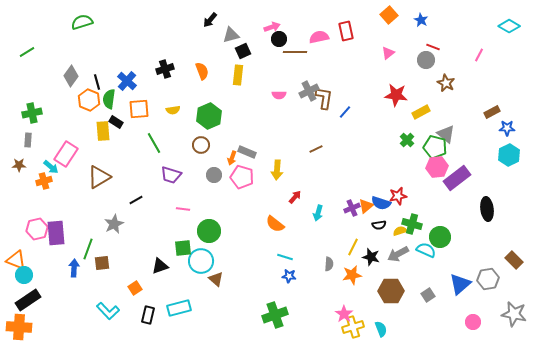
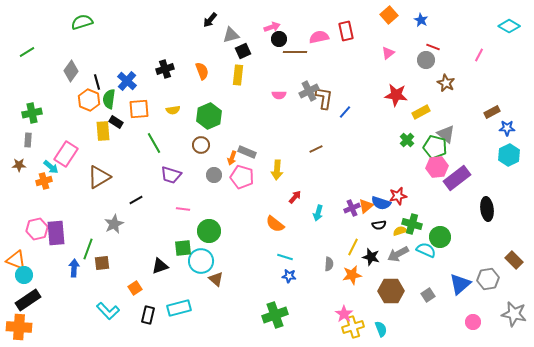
gray diamond at (71, 76): moved 5 px up
